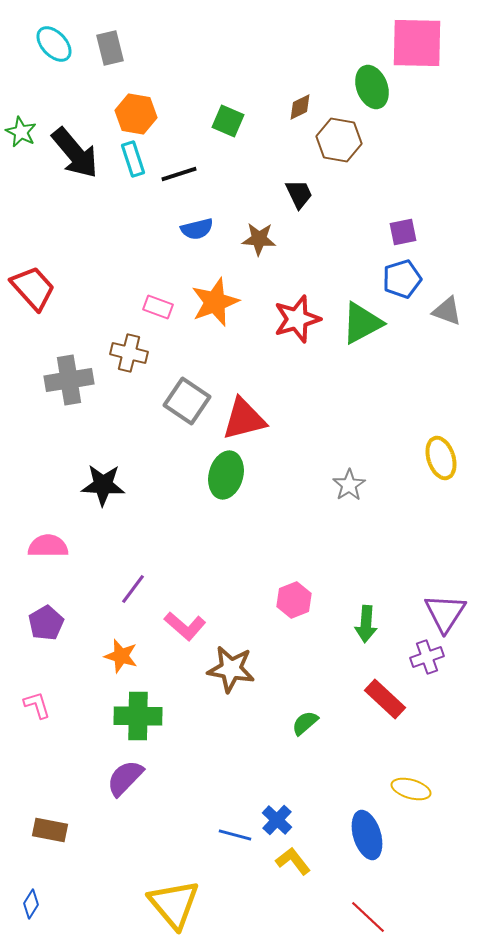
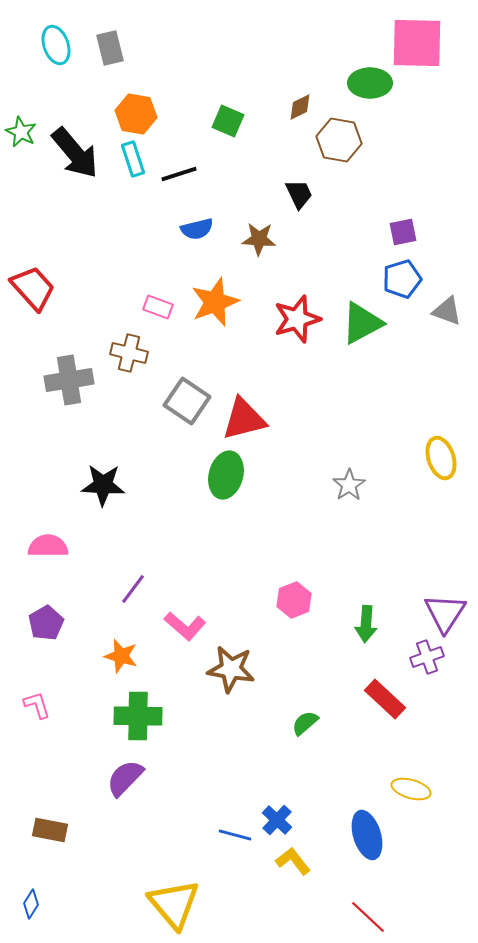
cyan ellipse at (54, 44): moved 2 px right, 1 px down; rotated 24 degrees clockwise
green ellipse at (372, 87): moved 2 px left, 4 px up; rotated 69 degrees counterclockwise
